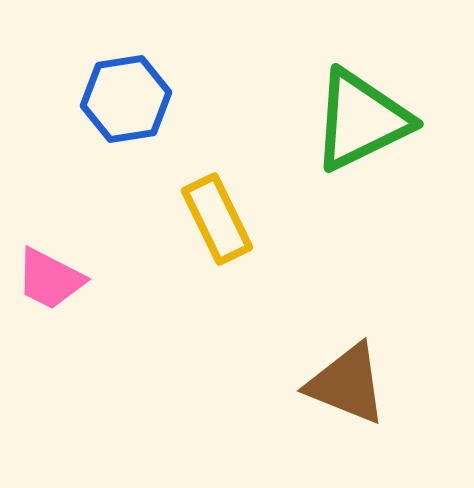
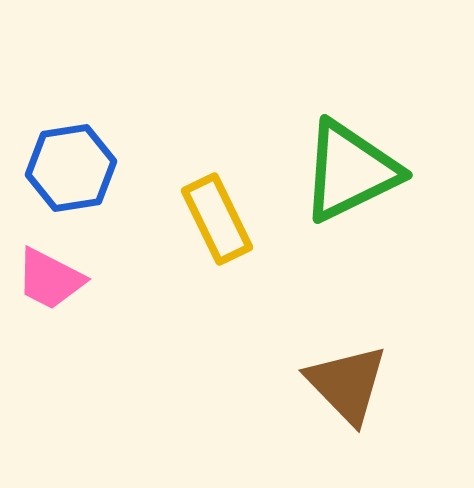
blue hexagon: moved 55 px left, 69 px down
green triangle: moved 11 px left, 51 px down
brown triangle: rotated 24 degrees clockwise
